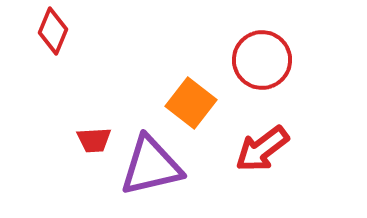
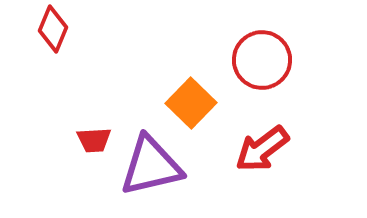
red diamond: moved 2 px up
orange square: rotated 6 degrees clockwise
